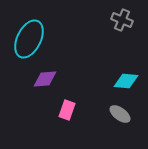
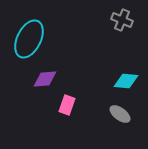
pink rectangle: moved 5 px up
